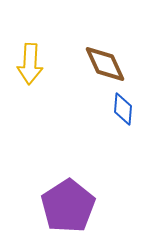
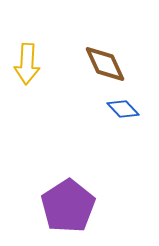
yellow arrow: moved 3 px left
blue diamond: rotated 48 degrees counterclockwise
